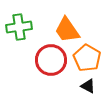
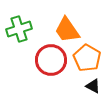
green cross: moved 2 px down; rotated 10 degrees counterclockwise
black triangle: moved 5 px right
